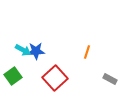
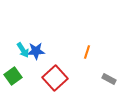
cyan arrow: rotated 28 degrees clockwise
gray rectangle: moved 1 px left
